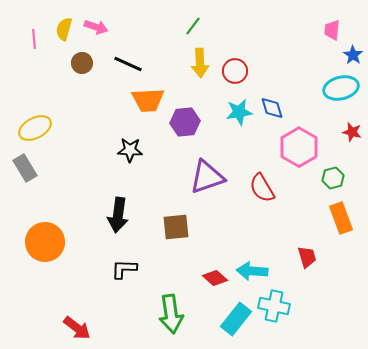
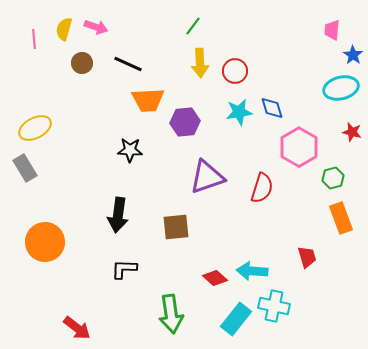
red semicircle: rotated 132 degrees counterclockwise
